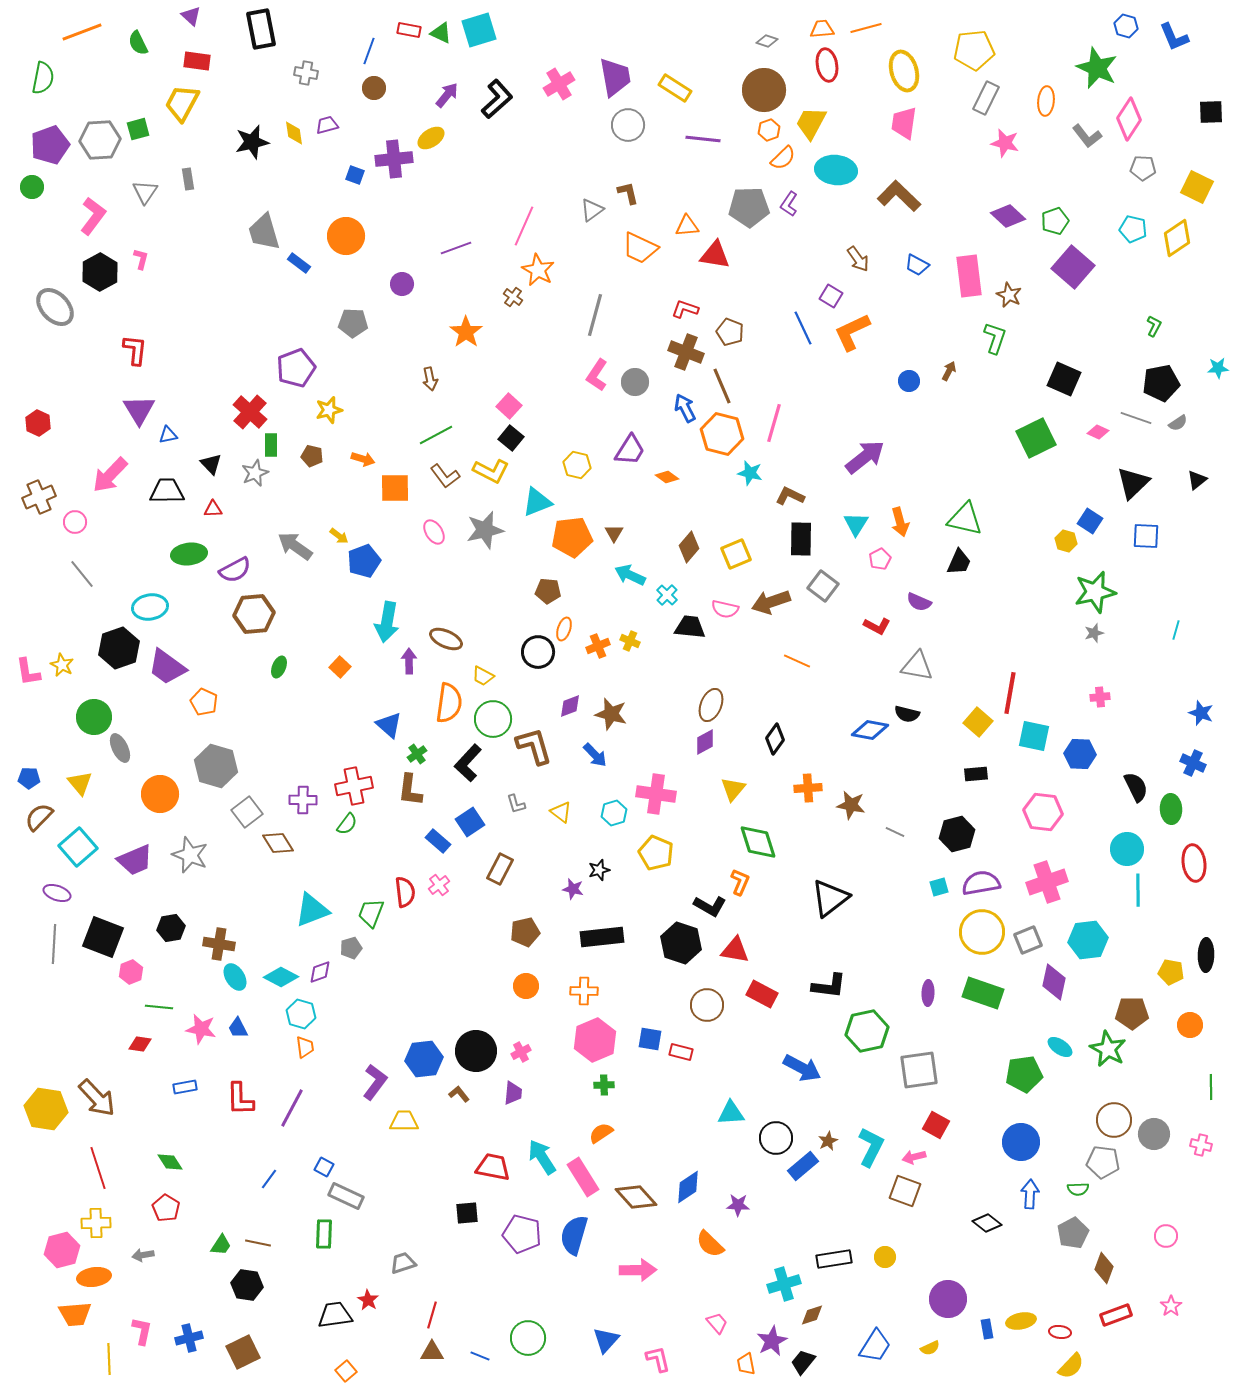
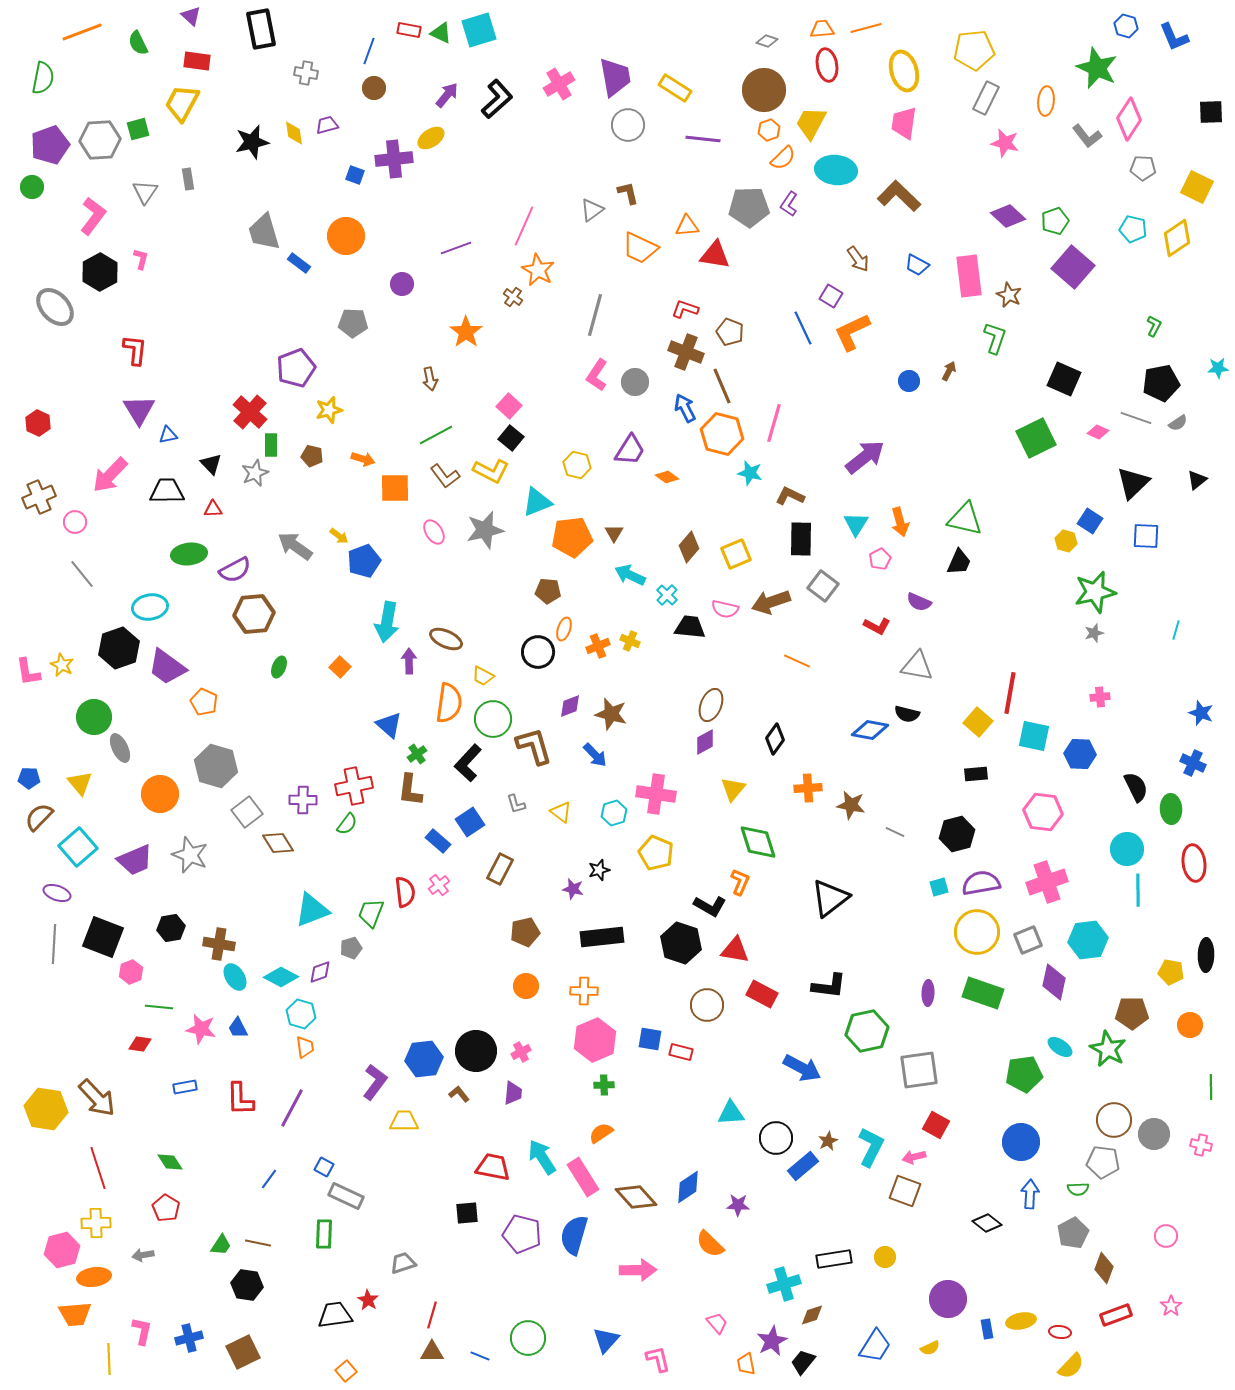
yellow circle at (982, 932): moved 5 px left
